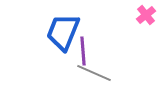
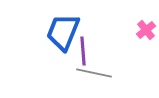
pink cross: moved 15 px down
gray line: rotated 12 degrees counterclockwise
